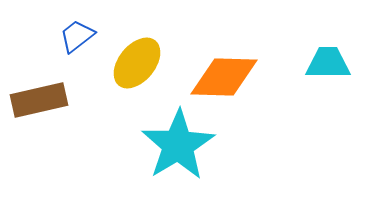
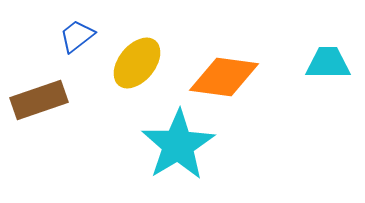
orange diamond: rotated 6 degrees clockwise
brown rectangle: rotated 6 degrees counterclockwise
